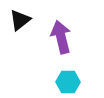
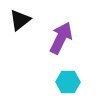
purple arrow: moved 1 px down; rotated 40 degrees clockwise
